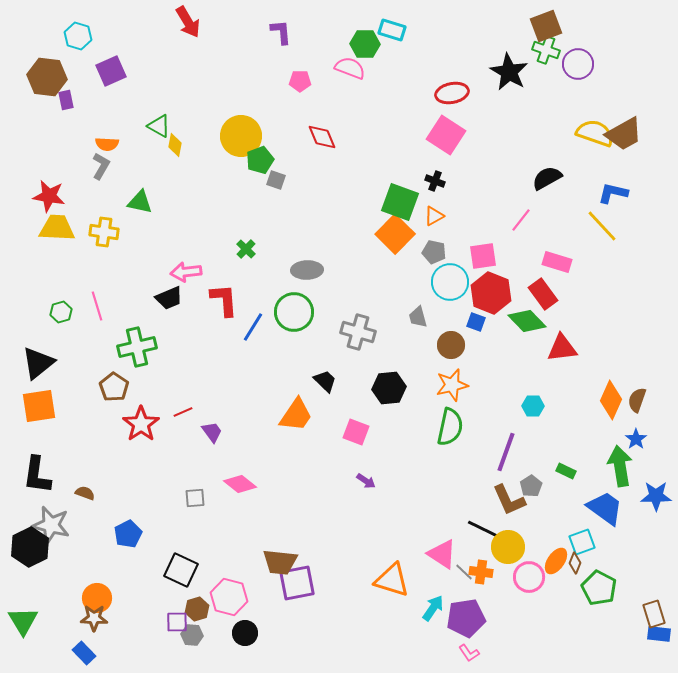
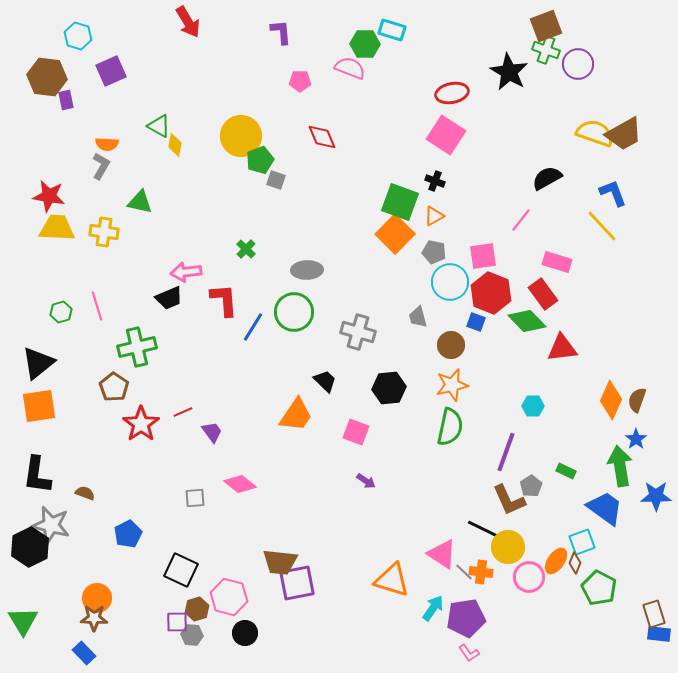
blue L-shape at (613, 193): rotated 56 degrees clockwise
